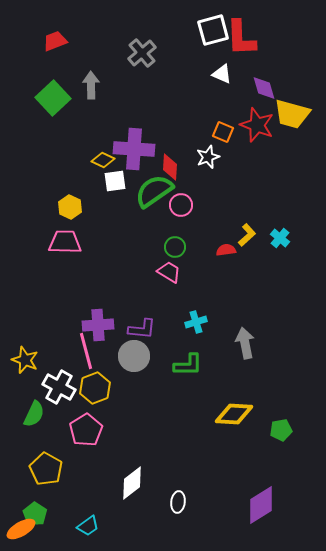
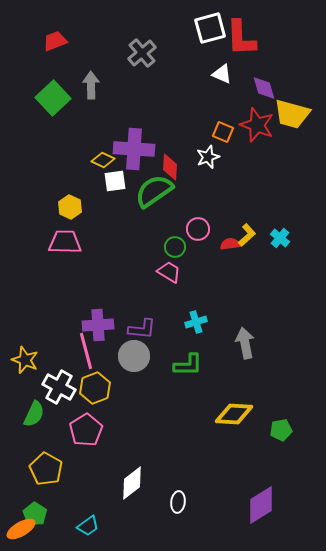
white square at (213, 30): moved 3 px left, 2 px up
pink circle at (181, 205): moved 17 px right, 24 px down
red semicircle at (226, 250): moved 4 px right, 6 px up
